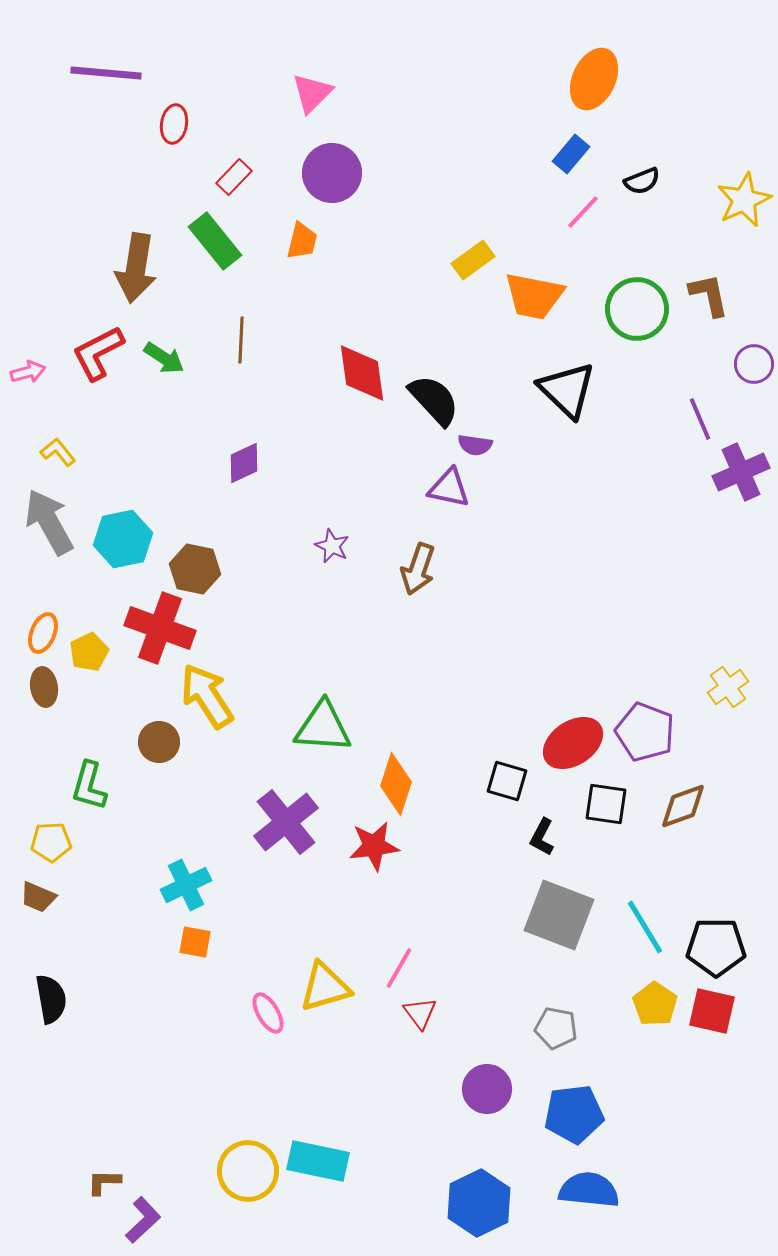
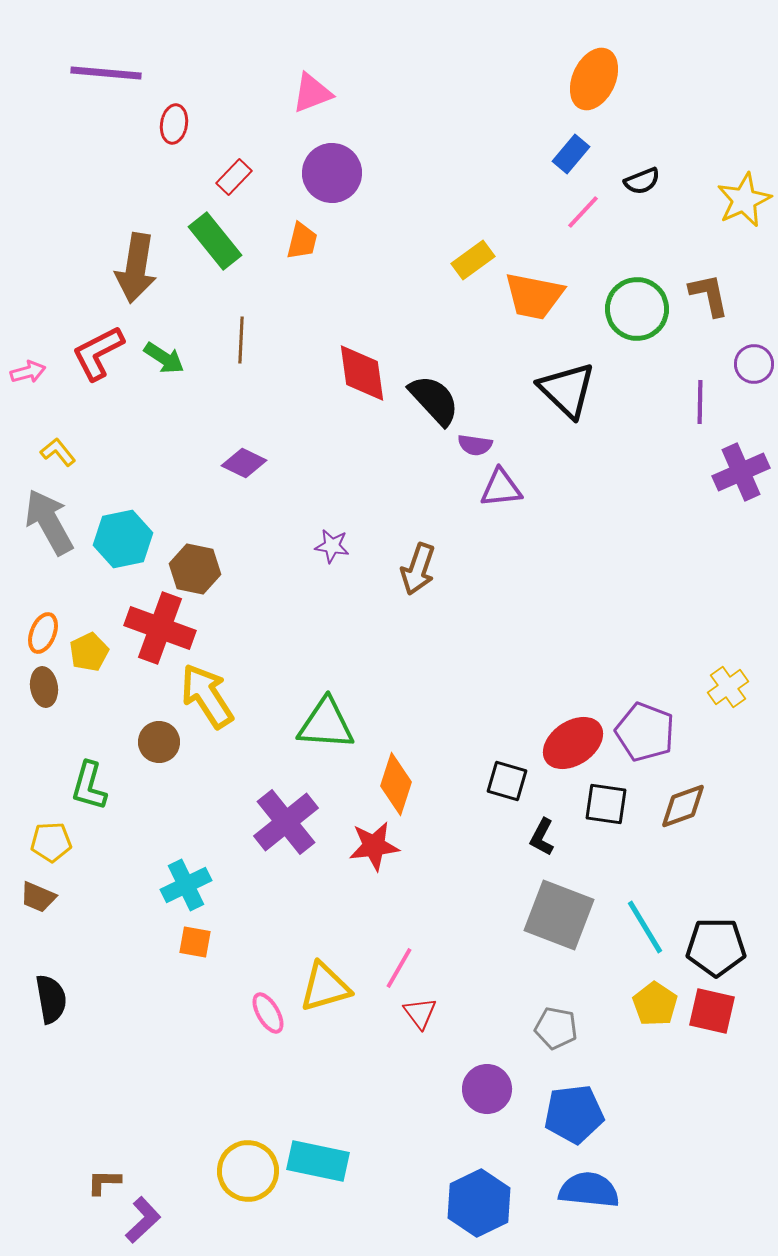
pink triangle at (312, 93): rotated 24 degrees clockwise
purple line at (700, 419): moved 17 px up; rotated 24 degrees clockwise
purple diamond at (244, 463): rotated 51 degrees clockwise
purple triangle at (449, 488): moved 52 px right; rotated 18 degrees counterclockwise
purple star at (332, 546): rotated 16 degrees counterclockwise
green triangle at (323, 727): moved 3 px right, 3 px up
